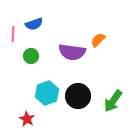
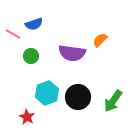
pink line: rotated 63 degrees counterclockwise
orange semicircle: moved 2 px right
purple semicircle: moved 1 px down
black circle: moved 1 px down
red star: moved 2 px up
